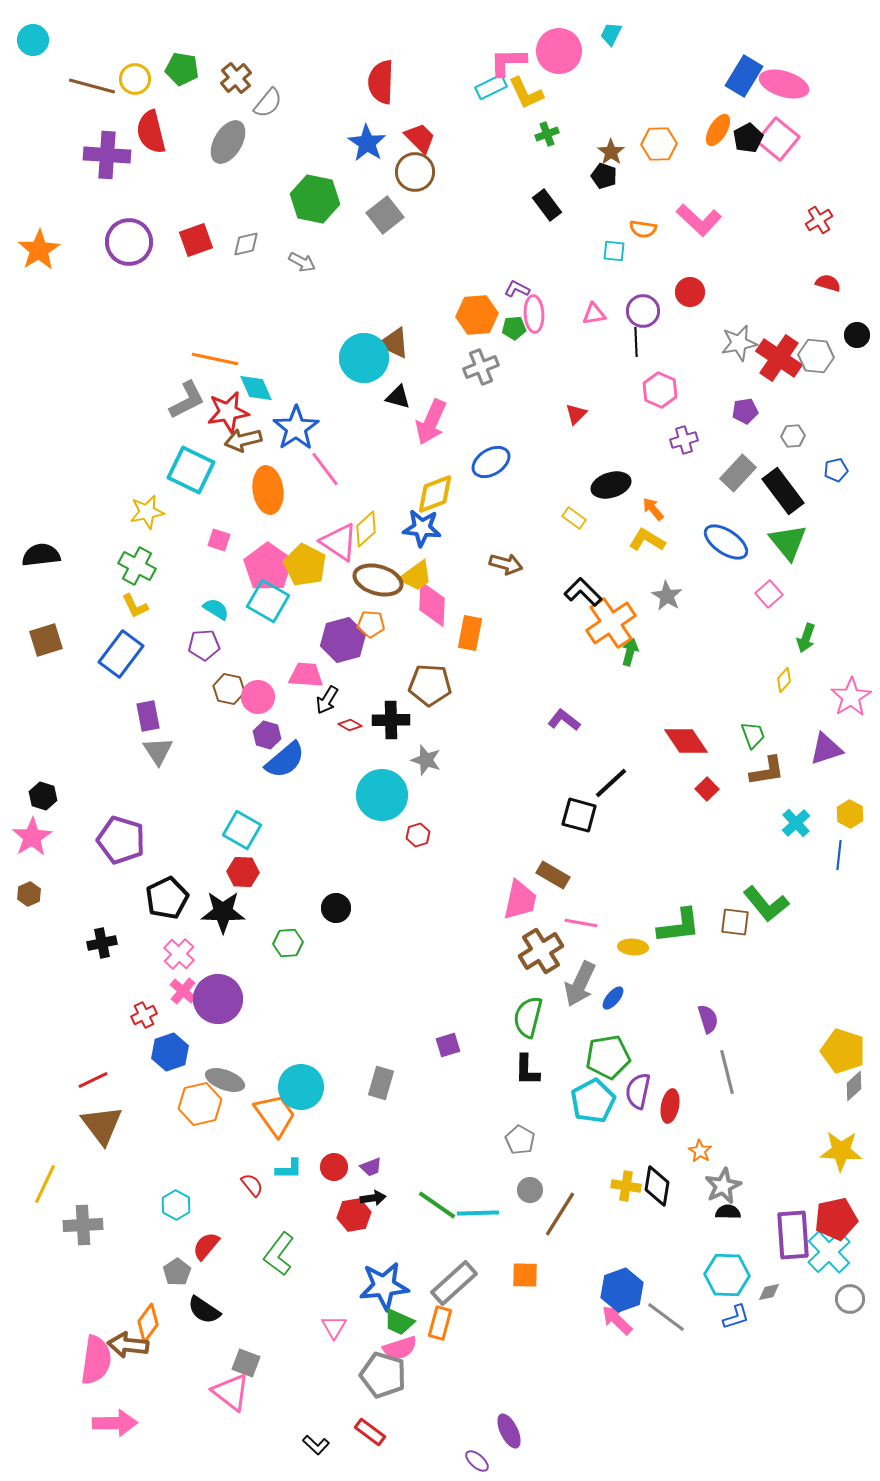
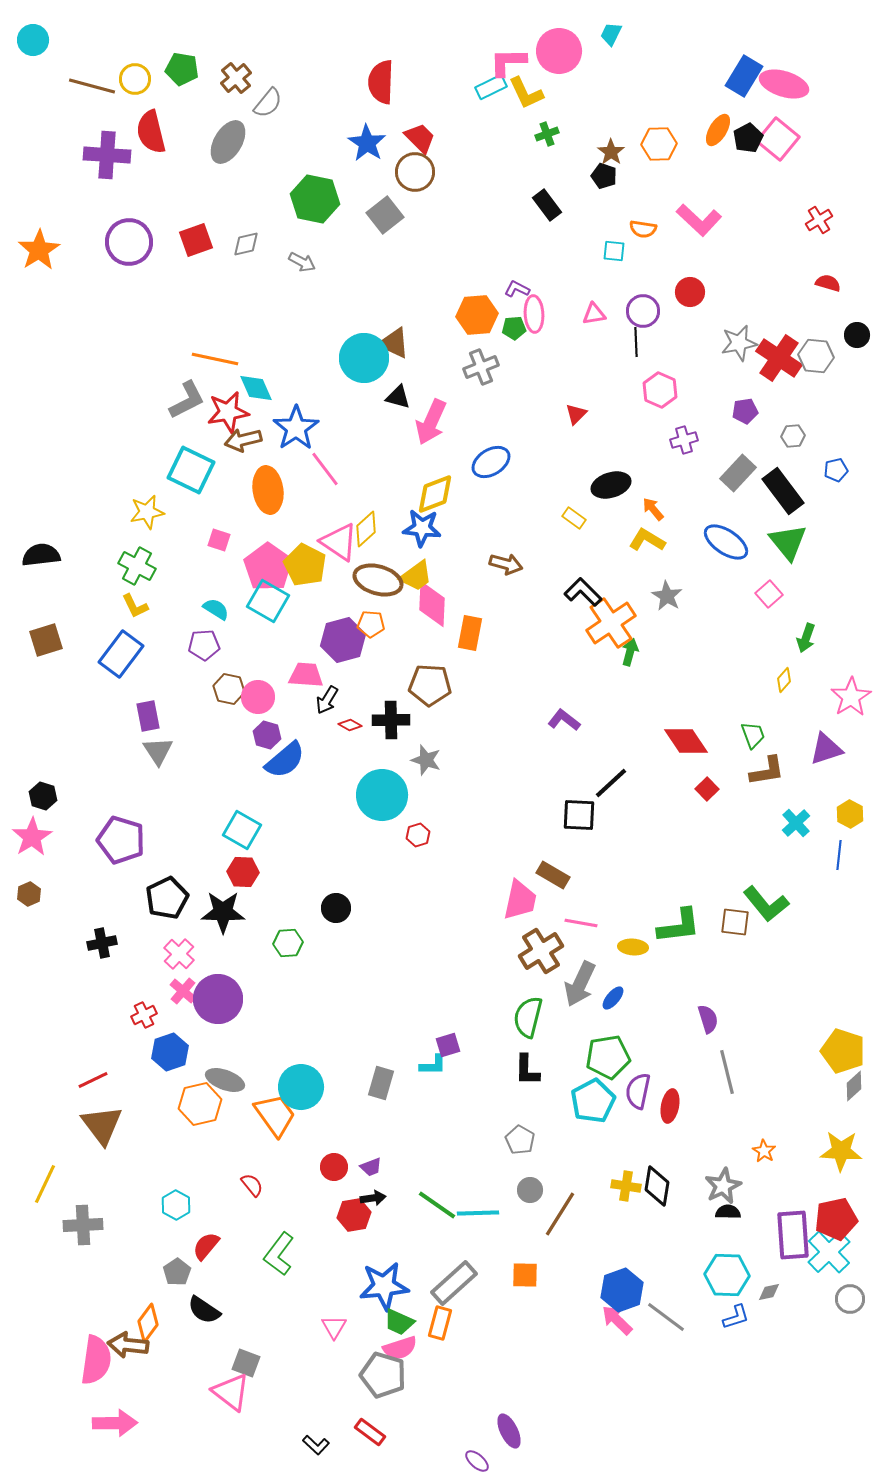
black square at (579, 815): rotated 12 degrees counterclockwise
orange star at (700, 1151): moved 64 px right
cyan L-shape at (289, 1169): moved 144 px right, 104 px up
